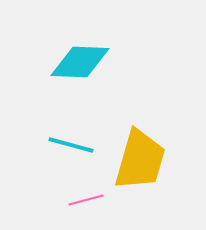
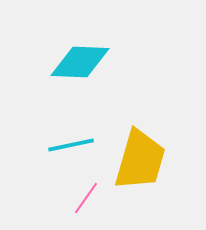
cyan line: rotated 27 degrees counterclockwise
pink line: moved 2 px up; rotated 40 degrees counterclockwise
